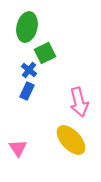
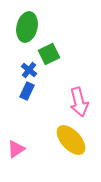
green square: moved 4 px right, 1 px down
pink triangle: moved 2 px left, 1 px down; rotated 30 degrees clockwise
